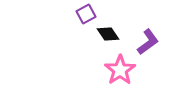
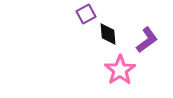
black diamond: rotated 30 degrees clockwise
purple L-shape: moved 1 px left, 2 px up
